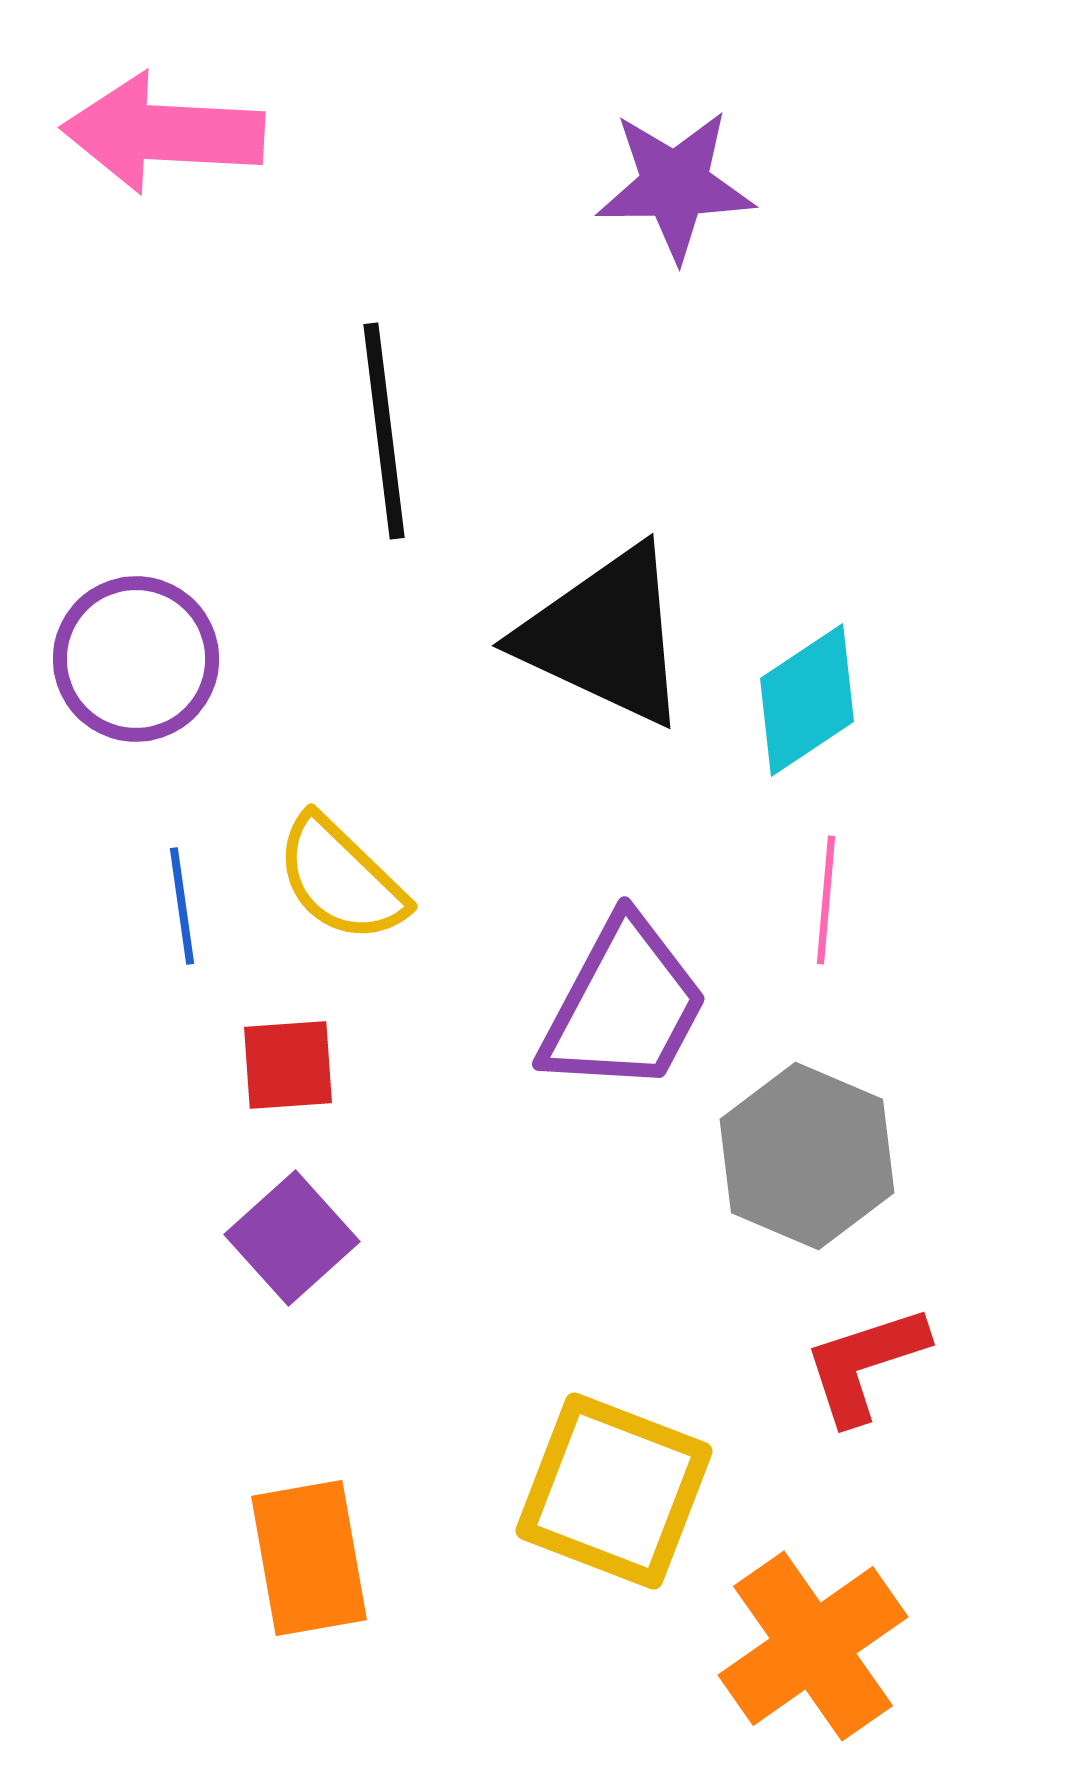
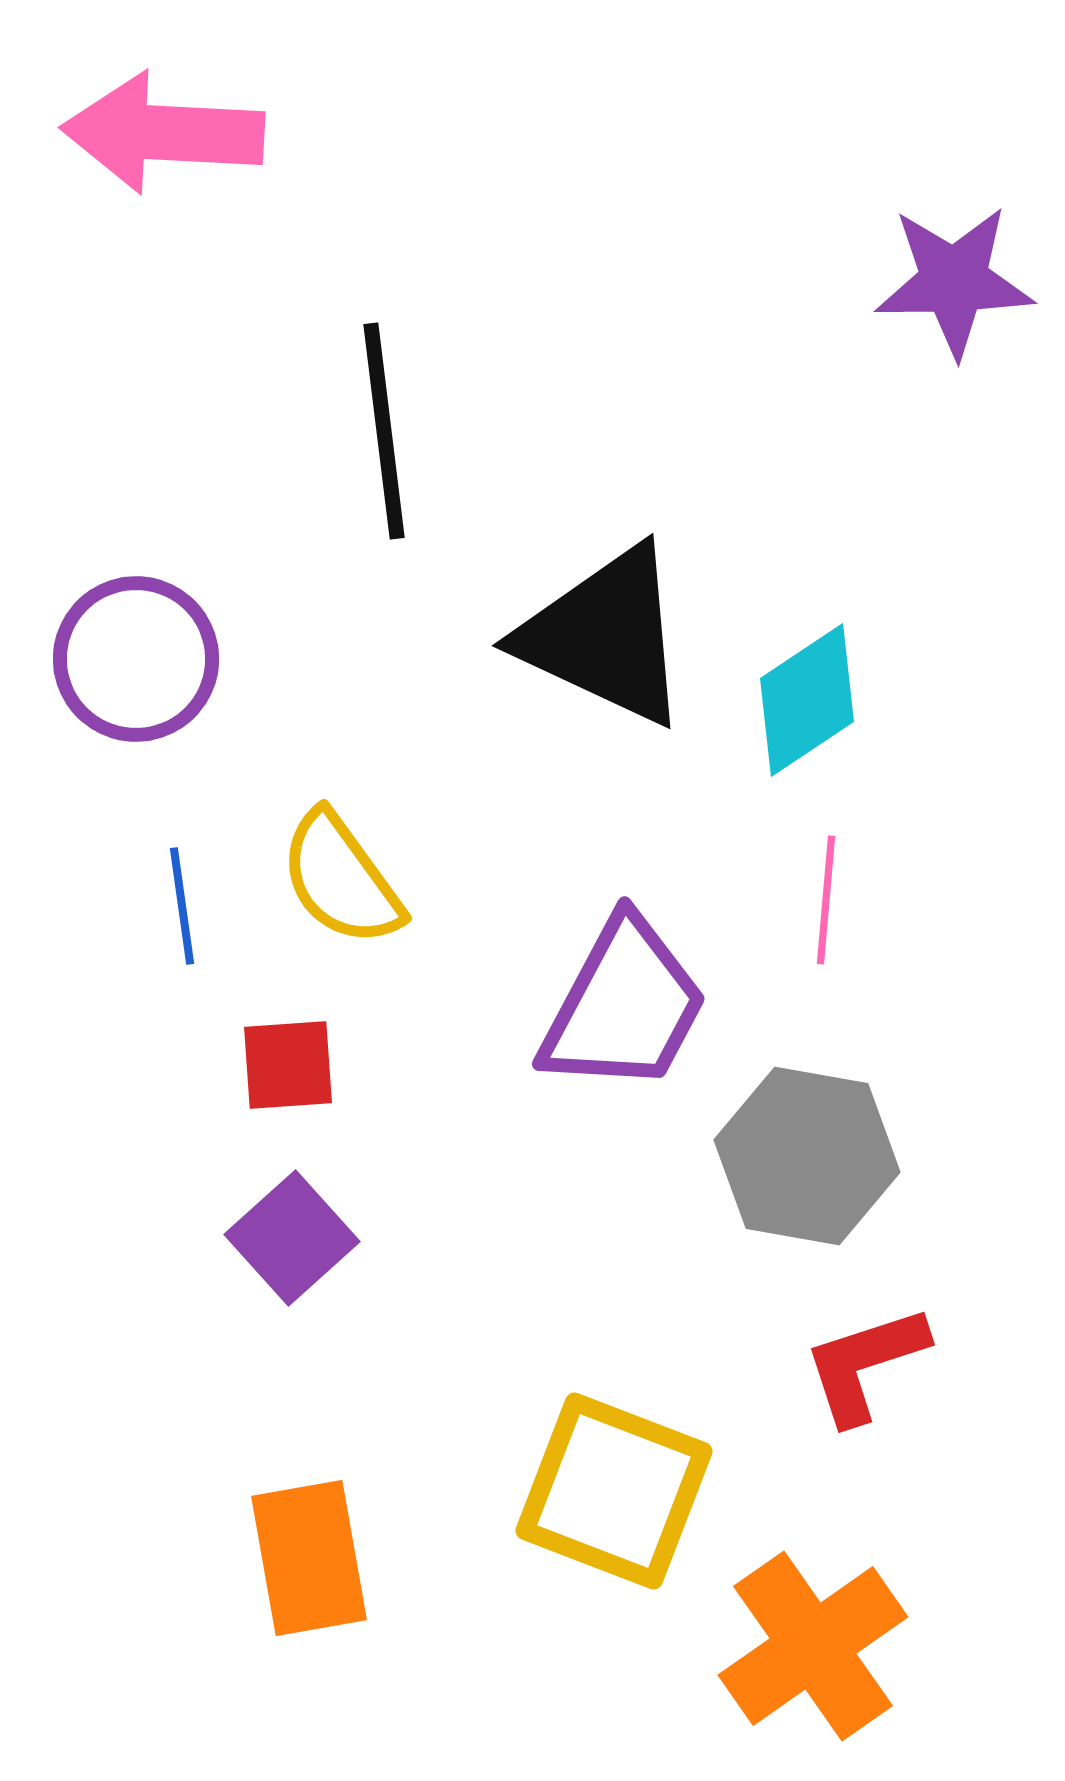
purple star: moved 279 px right, 96 px down
yellow semicircle: rotated 10 degrees clockwise
gray hexagon: rotated 13 degrees counterclockwise
